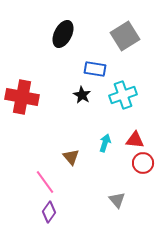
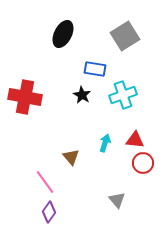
red cross: moved 3 px right
